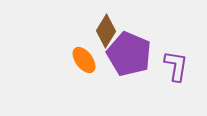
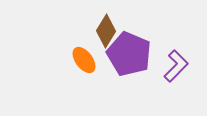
purple L-shape: rotated 36 degrees clockwise
